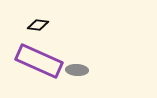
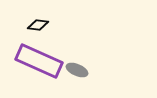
gray ellipse: rotated 20 degrees clockwise
